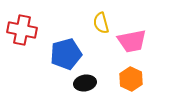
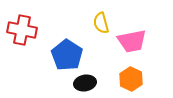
blue pentagon: moved 1 px right, 1 px down; rotated 24 degrees counterclockwise
